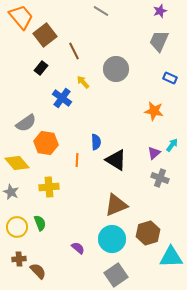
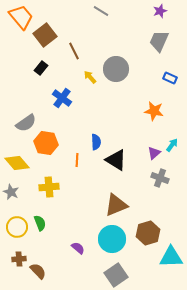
yellow arrow: moved 7 px right, 5 px up
